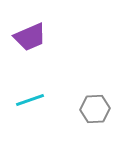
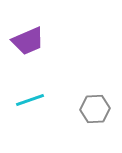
purple trapezoid: moved 2 px left, 4 px down
